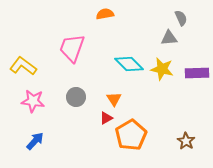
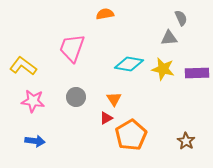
cyan diamond: rotated 36 degrees counterclockwise
yellow star: moved 1 px right
blue arrow: rotated 54 degrees clockwise
